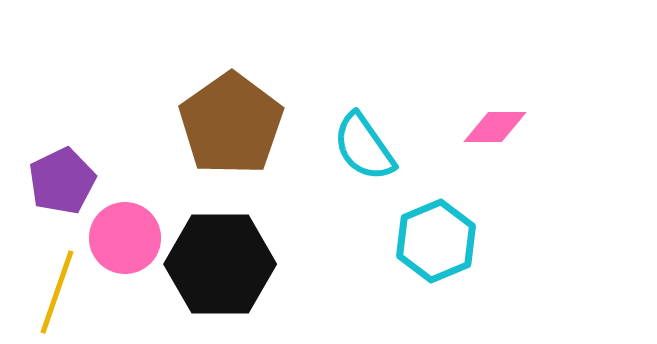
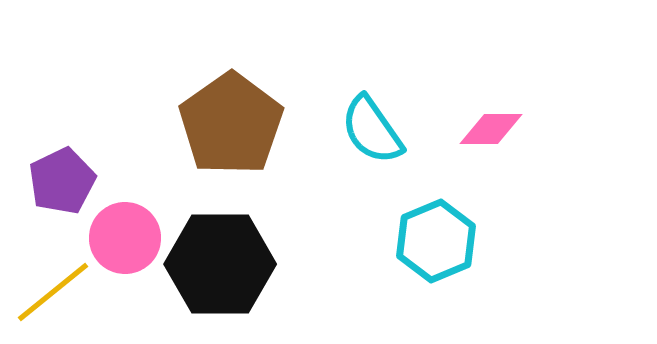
pink diamond: moved 4 px left, 2 px down
cyan semicircle: moved 8 px right, 17 px up
yellow line: moved 4 px left; rotated 32 degrees clockwise
